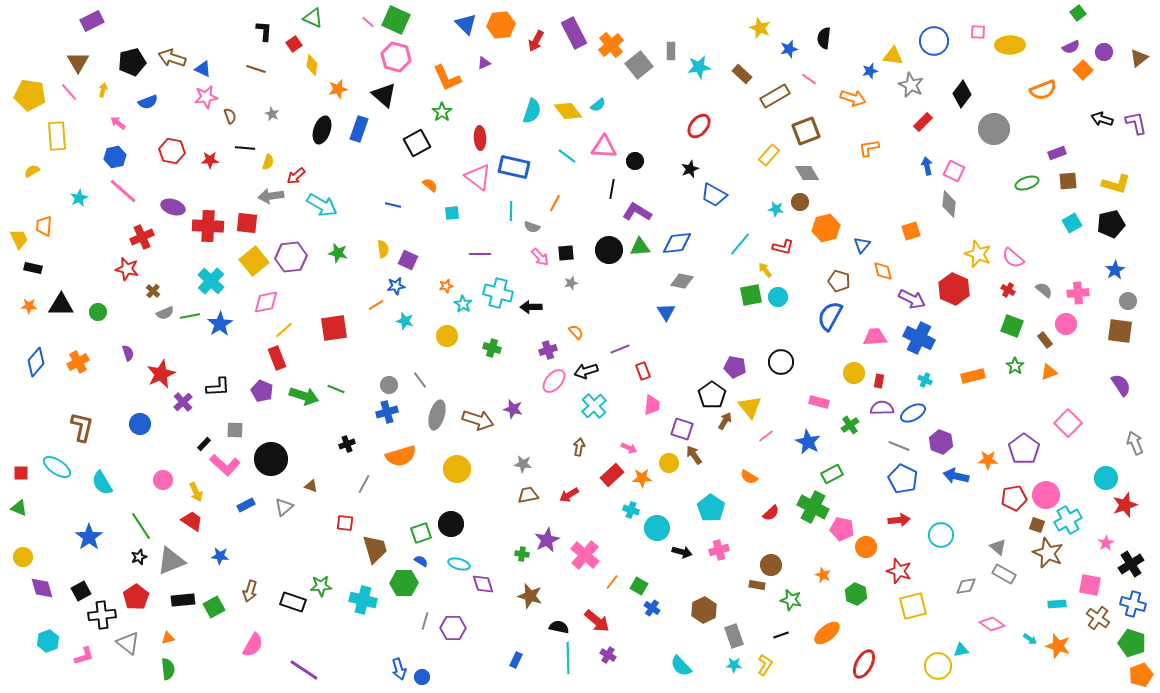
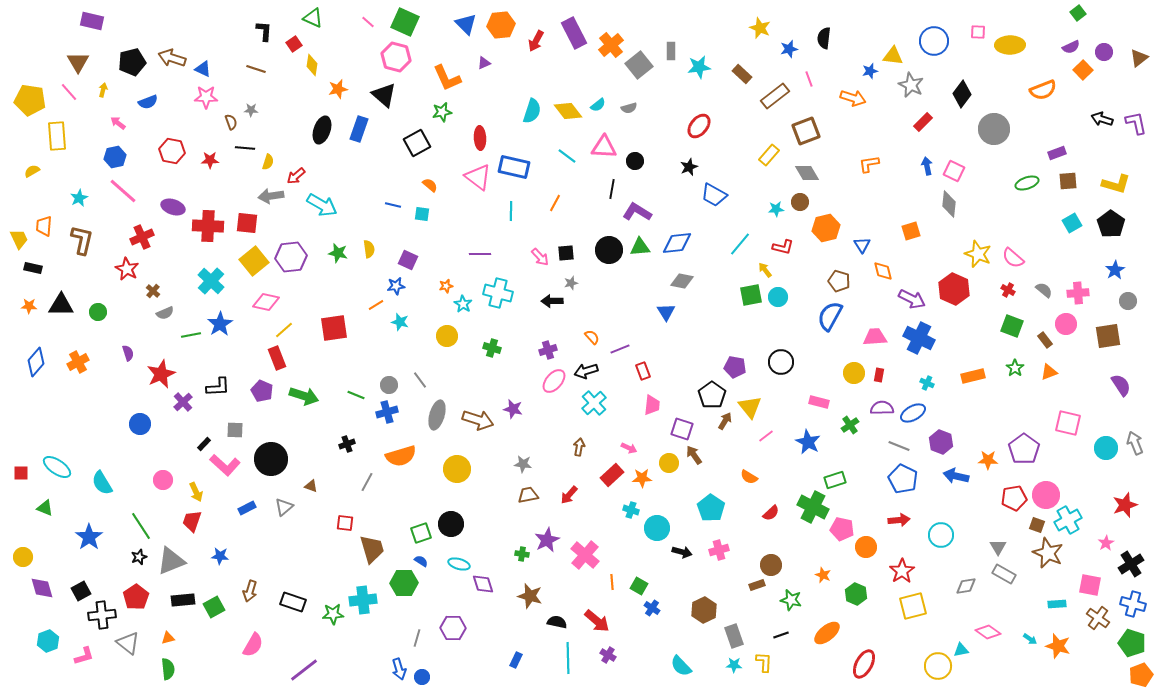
green square at (396, 20): moved 9 px right, 2 px down
purple rectangle at (92, 21): rotated 40 degrees clockwise
pink line at (809, 79): rotated 35 degrees clockwise
yellow pentagon at (30, 95): moved 5 px down
brown rectangle at (775, 96): rotated 8 degrees counterclockwise
pink star at (206, 97): rotated 10 degrees clockwise
green star at (442, 112): rotated 24 degrees clockwise
gray star at (272, 114): moved 21 px left, 4 px up; rotated 24 degrees counterclockwise
brown semicircle at (230, 116): moved 1 px right, 6 px down
orange L-shape at (869, 148): moved 16 px down
black star at (690, 169): moved 1 px left, 2 px up
cyan star at (776, 209): rotated 14 degrees counterclockwise
cyan square at (452, 213): moved 30 px left, 1 px down; rotated 14 degrees clockwise
black pentagon at (1111, 224): rotated 24 degrees counterclockwise
gray semicircle at (532, 227): moved 97 px right, 119 px up; rotated 35 degrees counterclockwise
blue triangle at (862, 245): rotated 12 degrees counterclockwise
yellow semicircle at (383, 249): moved 14 px left
red star at (127, 269): rotated 15 degrees clockwise
pink diamond at (266, 302): rotated 24 degrees clockwise
black arrow at (531, 307): moved 21 px right, 6 px up
green line at (190, 316): moved 1 px right, 19 px down
cyan star at (405, 321): moved 5 px left, 1 px down
brown square at (1120, 331): moved 12 px left, 5 px down; rotated 16 degrees counterclockwise
orange semicircle at (576, 332): moved 16 px right, 5 px down
green star at (1015, 366): moved 2 px down
cyan cross at (925, 380): moved 2 px right, 3 px down
red rectangle at (879, 381): moved 6 px up
green line at (336, 389): moved 20 px right, 6 px down
cyan cross at (594, 406): moved 3 px up
pink square at (1068, 423): rotated 32 degrees counterclockwise
brown L-shape at (82, 427): moved 187 px up
green rectangle at (832, 474): moved 3 px right, 6 px down; rotated 10 degrees clockwise
cyan circle at (1106, 478): moved 30 px up
gray line at (364, 484): moved 3 px right, 2 px up
red arrow at (569, 495): rotated 18 degrees counterclockwise
blue rectangle at (246, 505): moved 1 px right, 3 px down
green triangle at (19, 508): moved 26 px right
red trapezoid at (192, 521): rotated 105 degrees counterclockwise
gray triangle at (998, 547): rotated 18 degrees clockwise
brown trapezoid at (375, 549): moved 3 px left
red star at (899, 571): moved 3 px right; rotated 20 degrees clockwise
orange line at (612, 582): rotated 42 degrees counterclockwise
brown rectangle at (757, 585): rotated 28 degrees counterclockwise
green star at (321, 586): moved 12 px right, 28 px down
cyan cross at (363, 600): rotated 20 degrees counterclockwise
gray line at (425, 621): moved 8 px left, 17 px down
pink diamond at (992, 624): moved 4 px left, 8 px down
black semicircle at (559, 627): moved 2 px left, 5 px up
yellow L-shape at (765, 665): moved 1 px left, 3 px up; rotated 30 degrees counterclockwise
purple line at (304, 670): rotated 72 degrees counterclockwise
